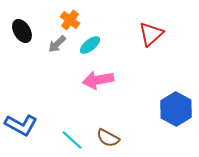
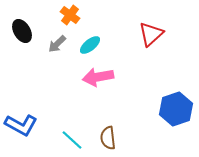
orange cross: moved 5 px up
pink arrow: moved 3 px up
blue hexagon: rotated 12 degrees clockwise
brown semicircle: rotated 55 degrees clockwise
